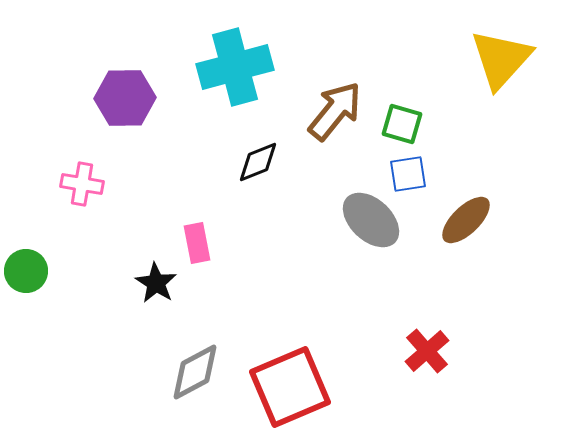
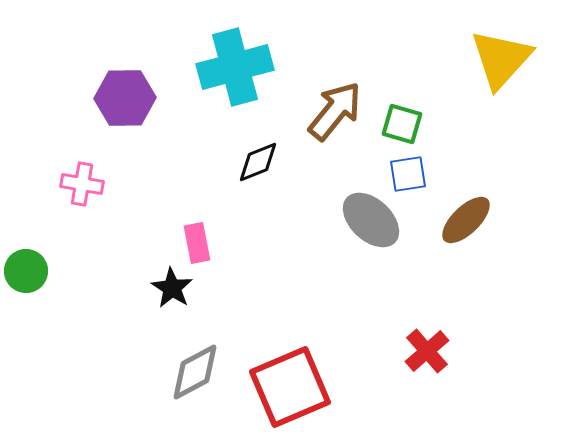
black star: moved 16 px right, 5 px down
